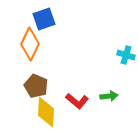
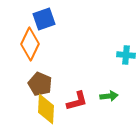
cyan cross: rotated 12 degrees counterclockwise
brown pentagon: moved 4 px right, 2 px up
red L-shape: rotated 55 degrees counterclockwise
yellow diamond: moved 3 px up
